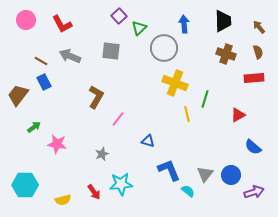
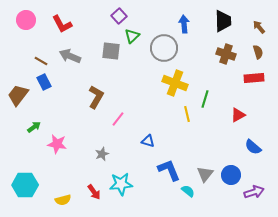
green triangle: moved 7 px left, 8 px down
